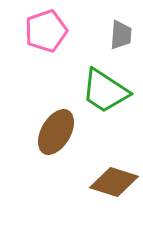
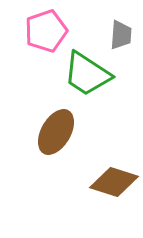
green trapezoid: moved 18 px left, 17 px up
